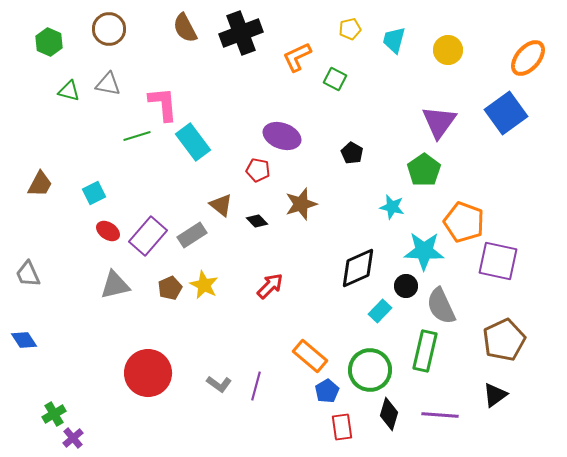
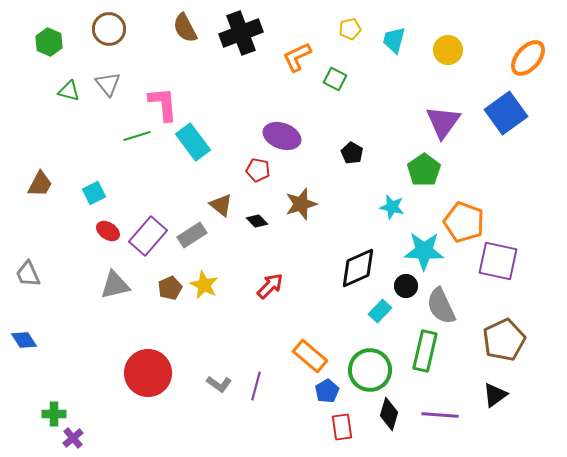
gray triangle at (108, 84): rotated 40 degrees clockwise
purple triangle at (439, 122): moved 4 px right
green cross at (54, 414): rotated 30 degrees clockwise
